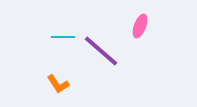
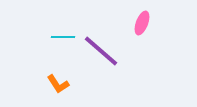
pink ellipse: moved 2 px right, 3 px up
